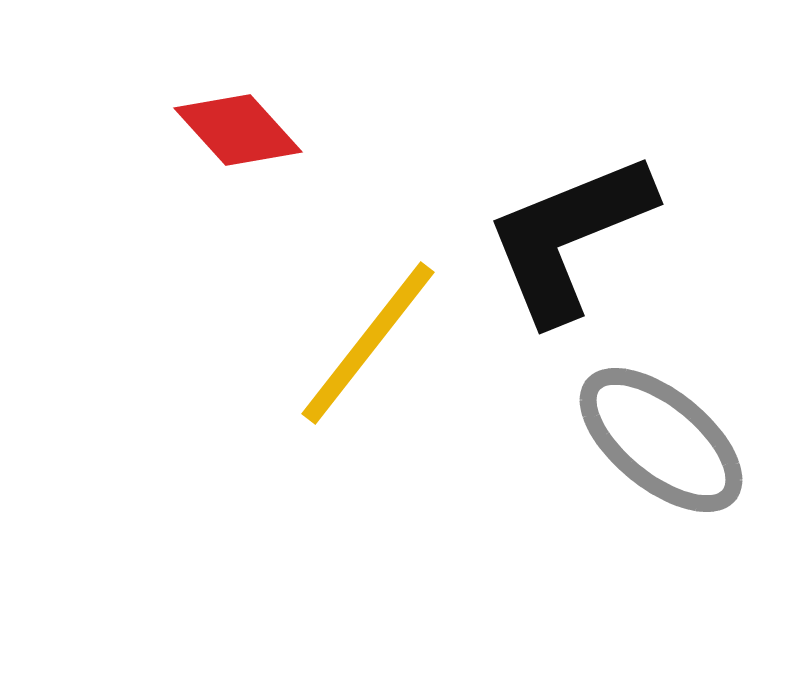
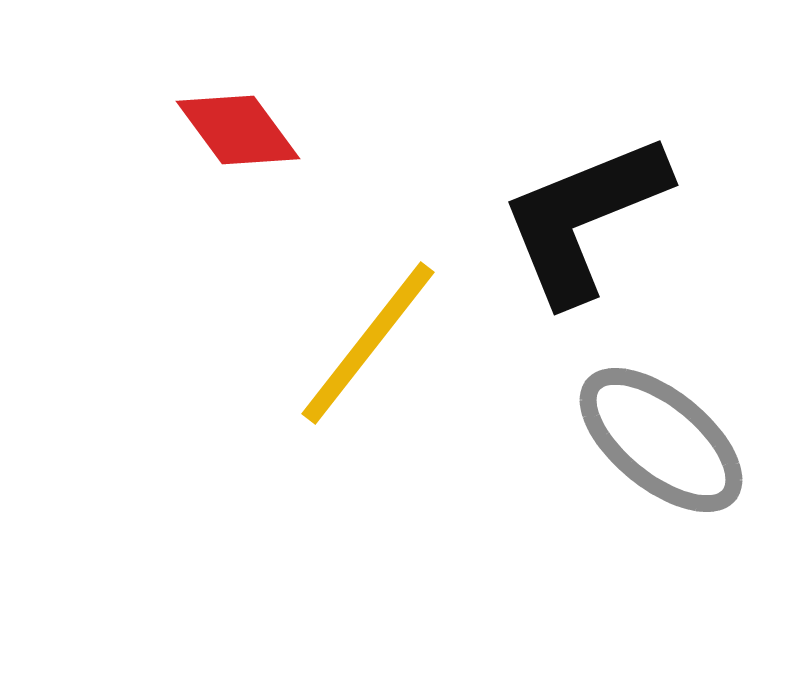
red diamond: rotated 6 degrees clockwise
black L-shape: moved 15 px right, 19 px up
